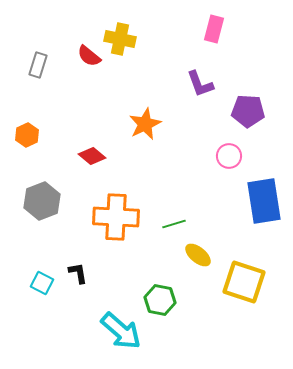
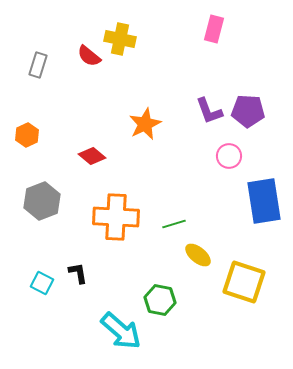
purple L-shape: moved 9 px right, 27 px down
